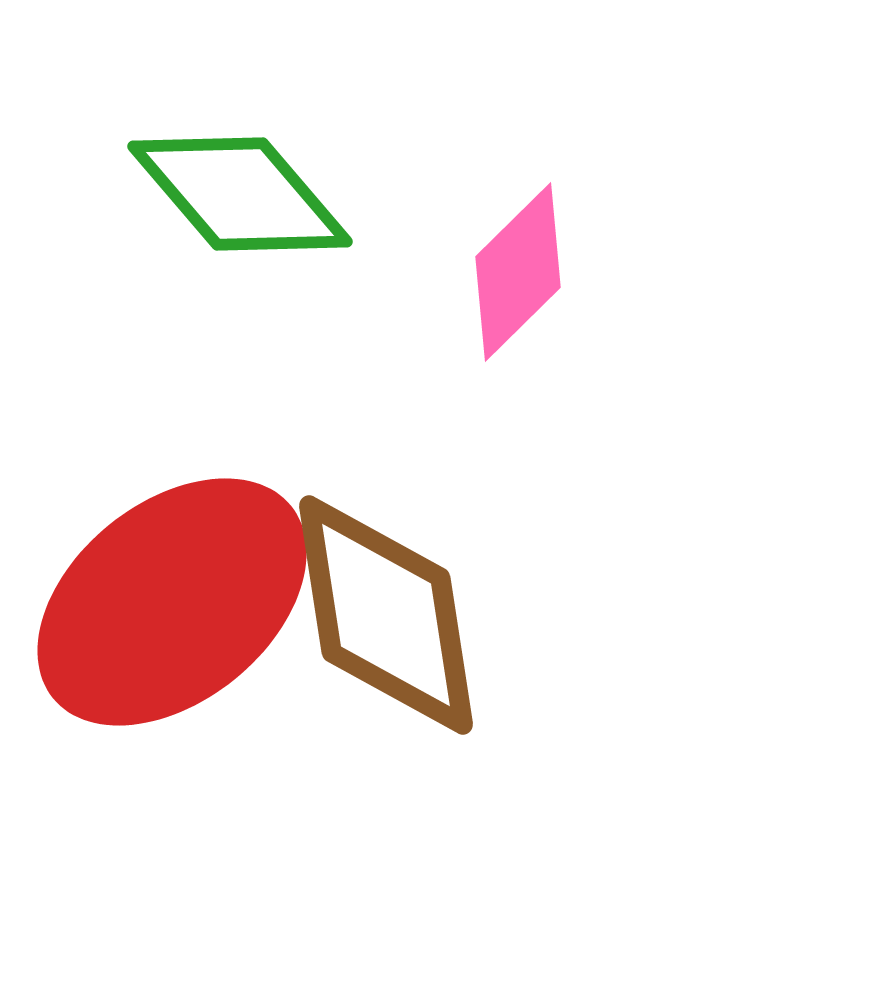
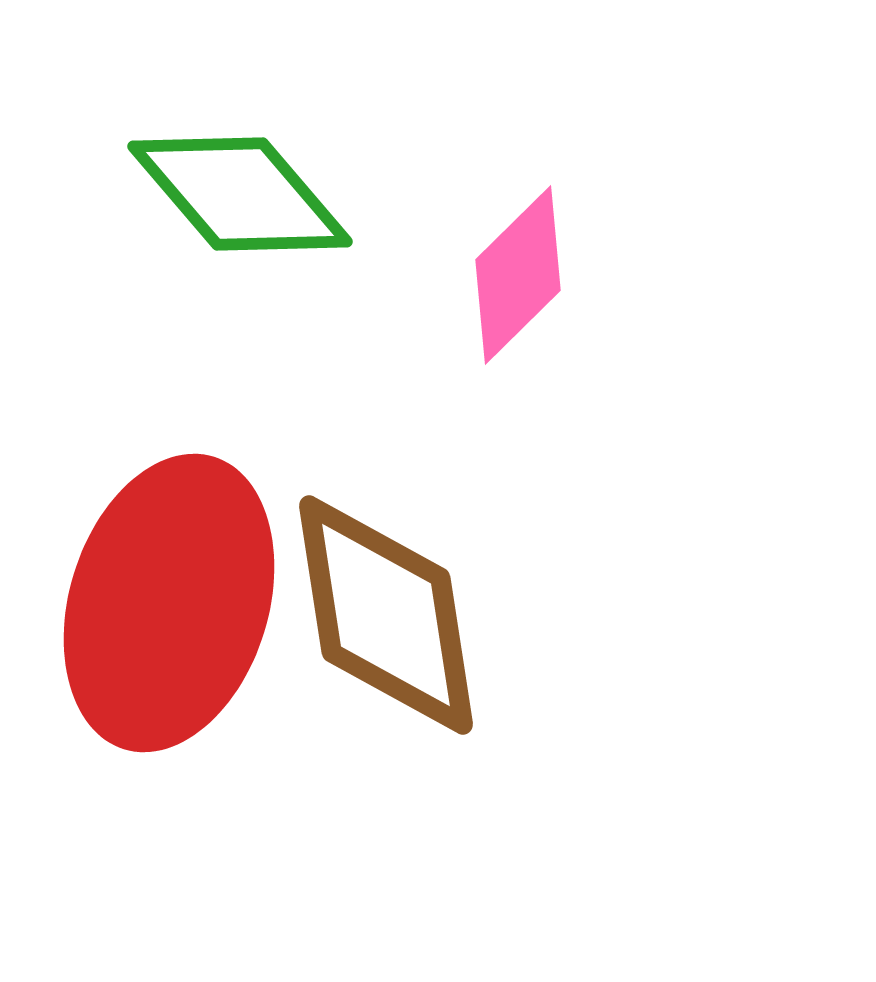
pink diamond: moved 3 px down
red ellipse: moved 3 px left, 1 px down; rotated 34 degrees counterclockwise
